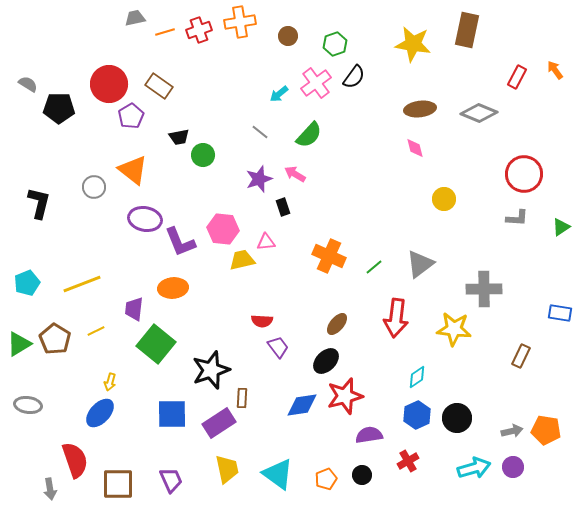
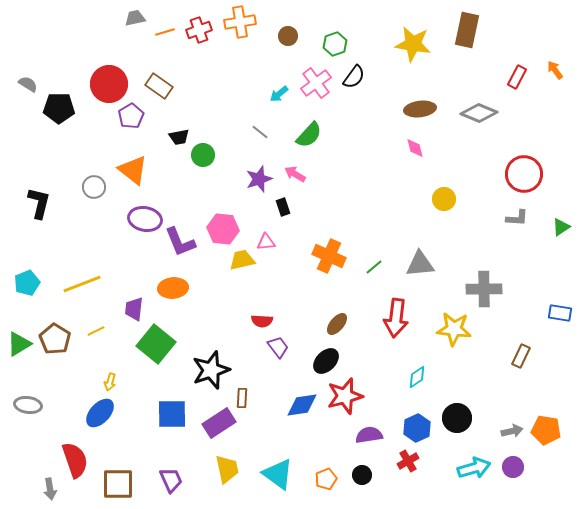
gray triangle at (420, 264): rotated 32 degrees clockwise
blue hexagon at (417, 415): moved 13 px down
